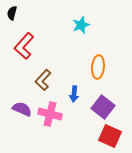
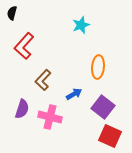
blue arrow: rotated 126 degrees counterclockwise
purple semicircle: rotated 84 degrees clockwise
pink cross: moved 3 px down
